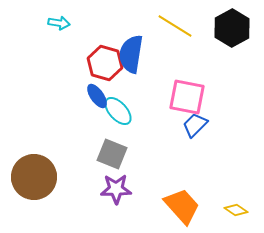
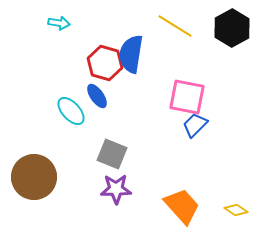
cyan ellipse: moved 47 px left
